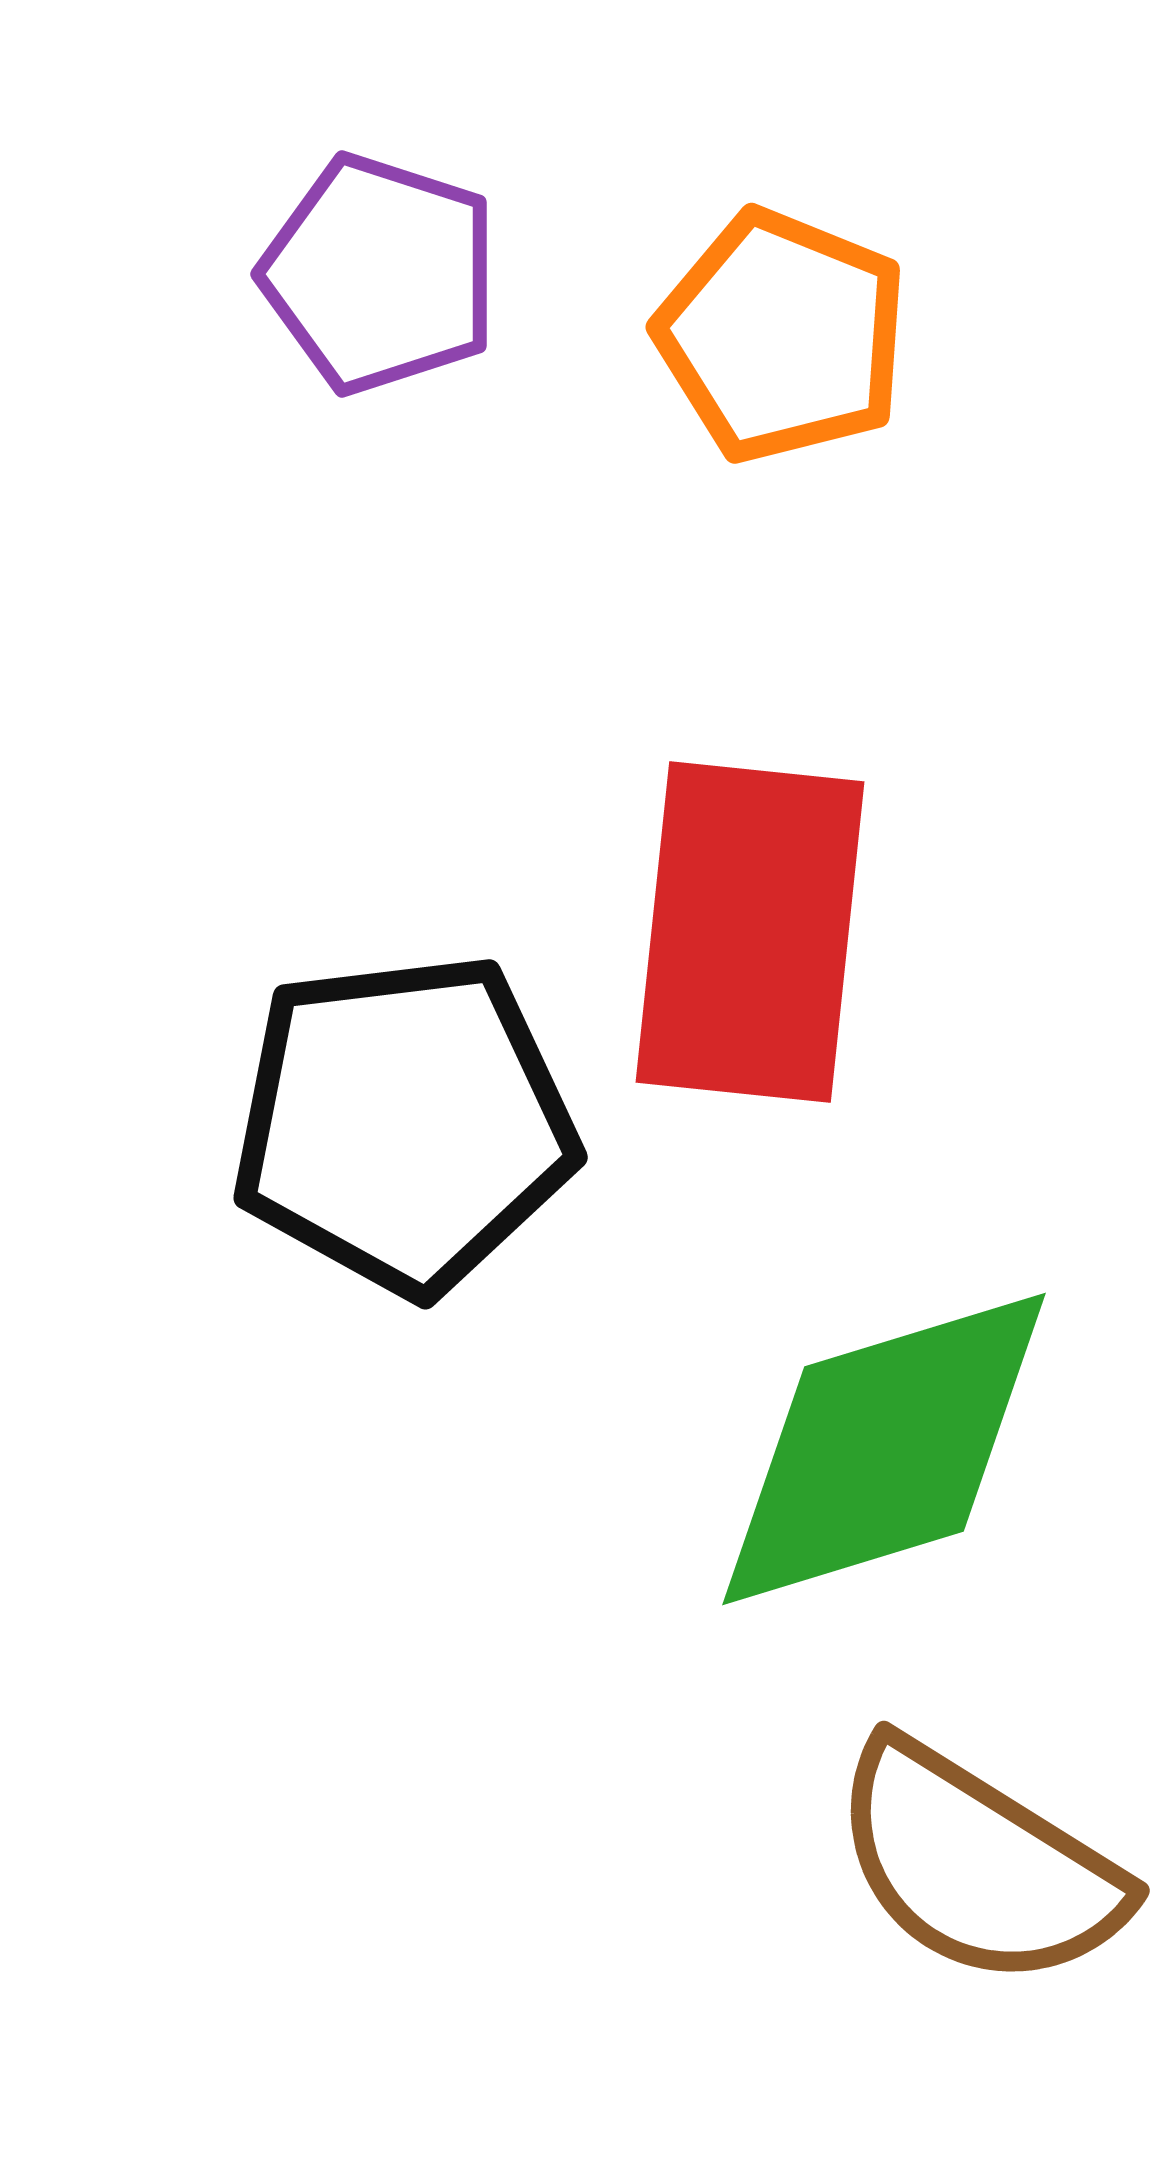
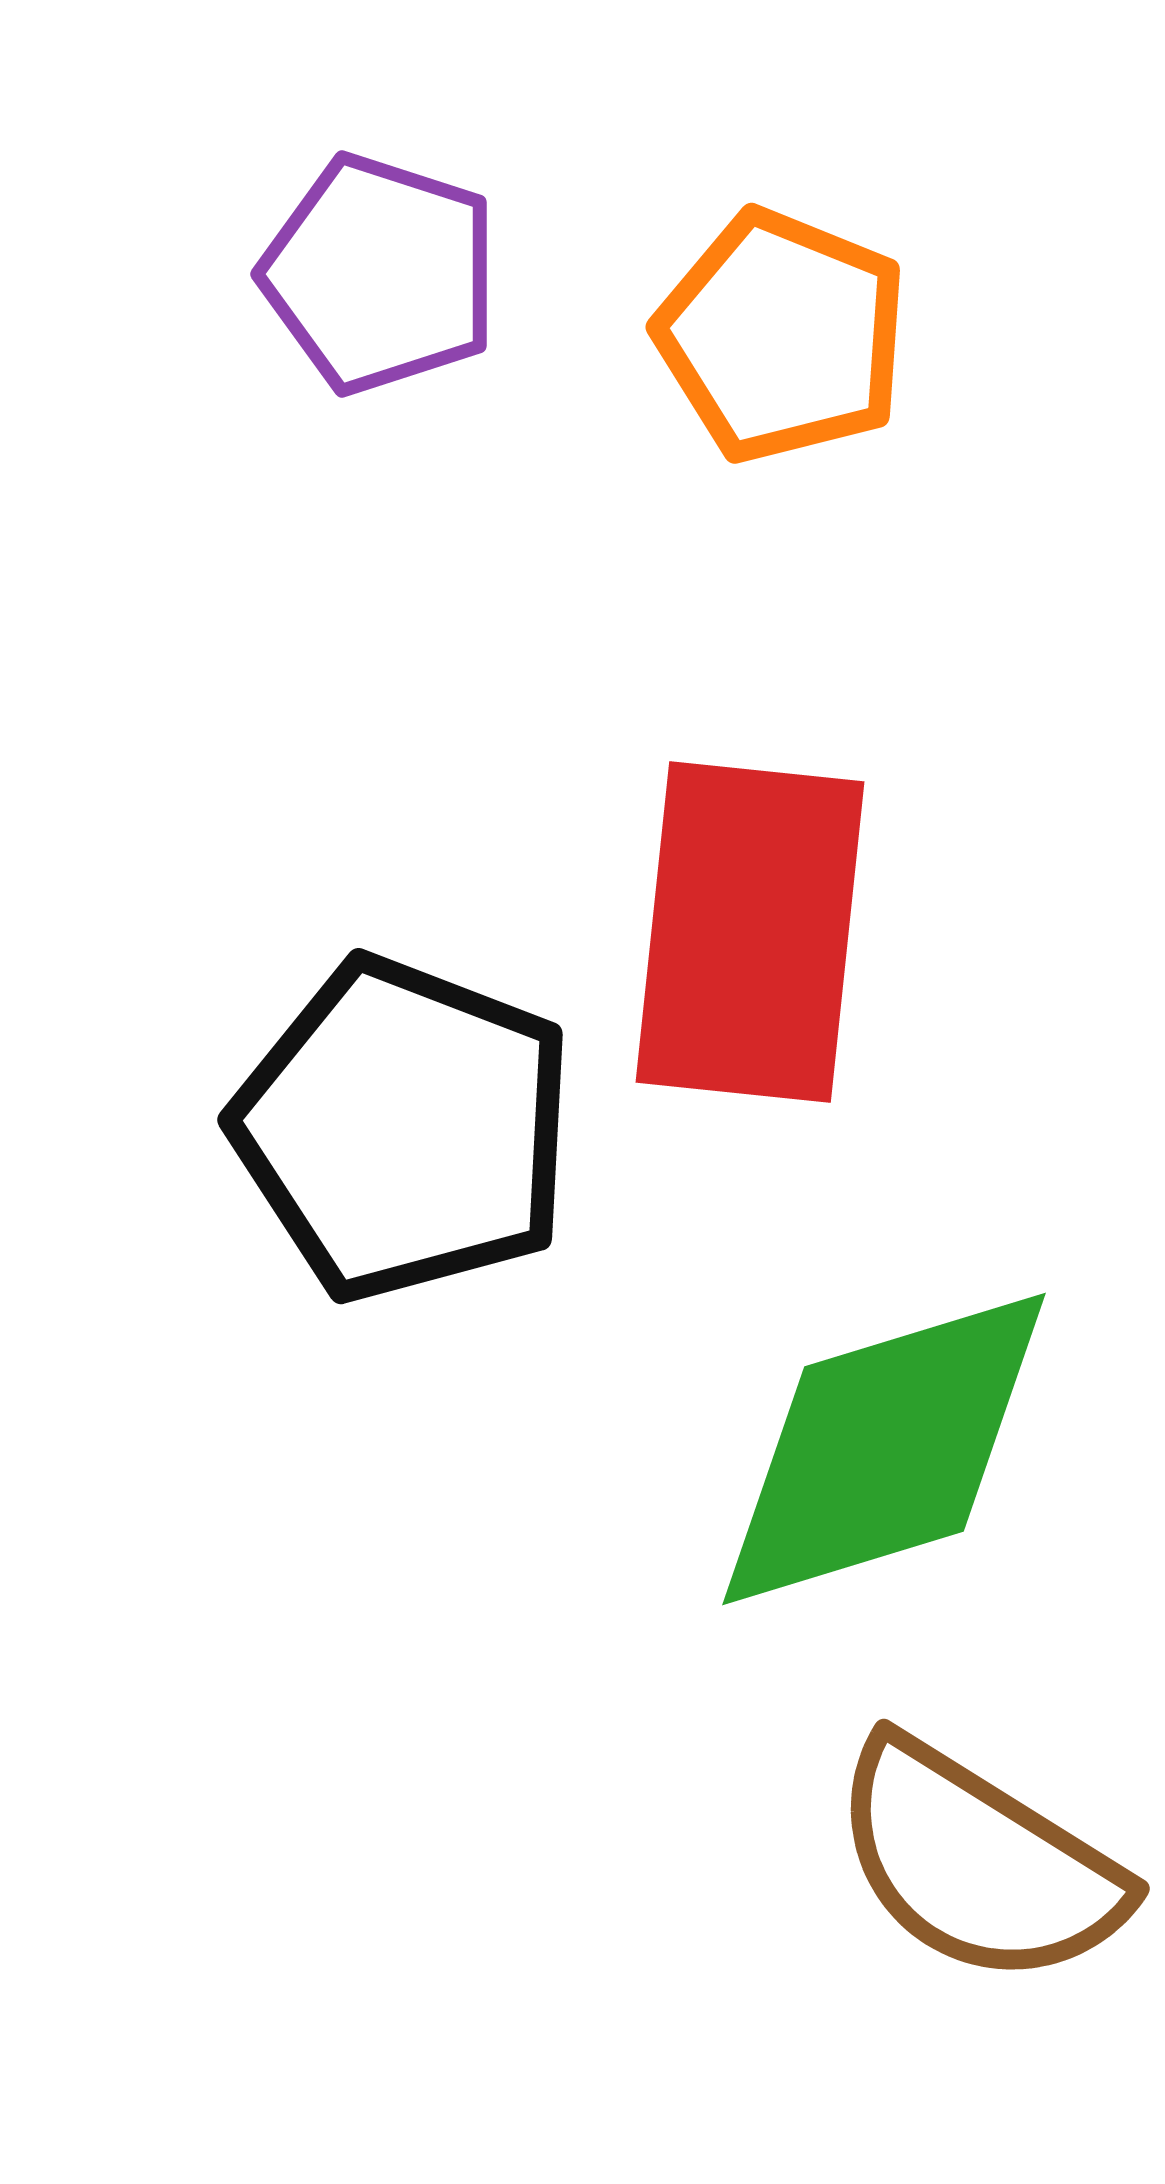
black pentagon: moved 5 px down; rotated 28 degrees clockwise
brown semicircle: moved 2 px up
